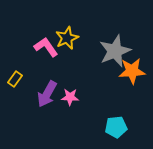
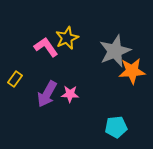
pink star: moved 3 px up
